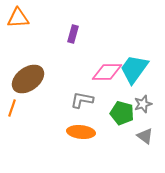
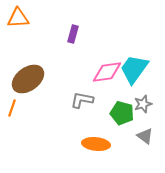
pink diamond: rotated 8 degrees counterclockwise
orange ellipse: moved 15 px right, 12 px down
